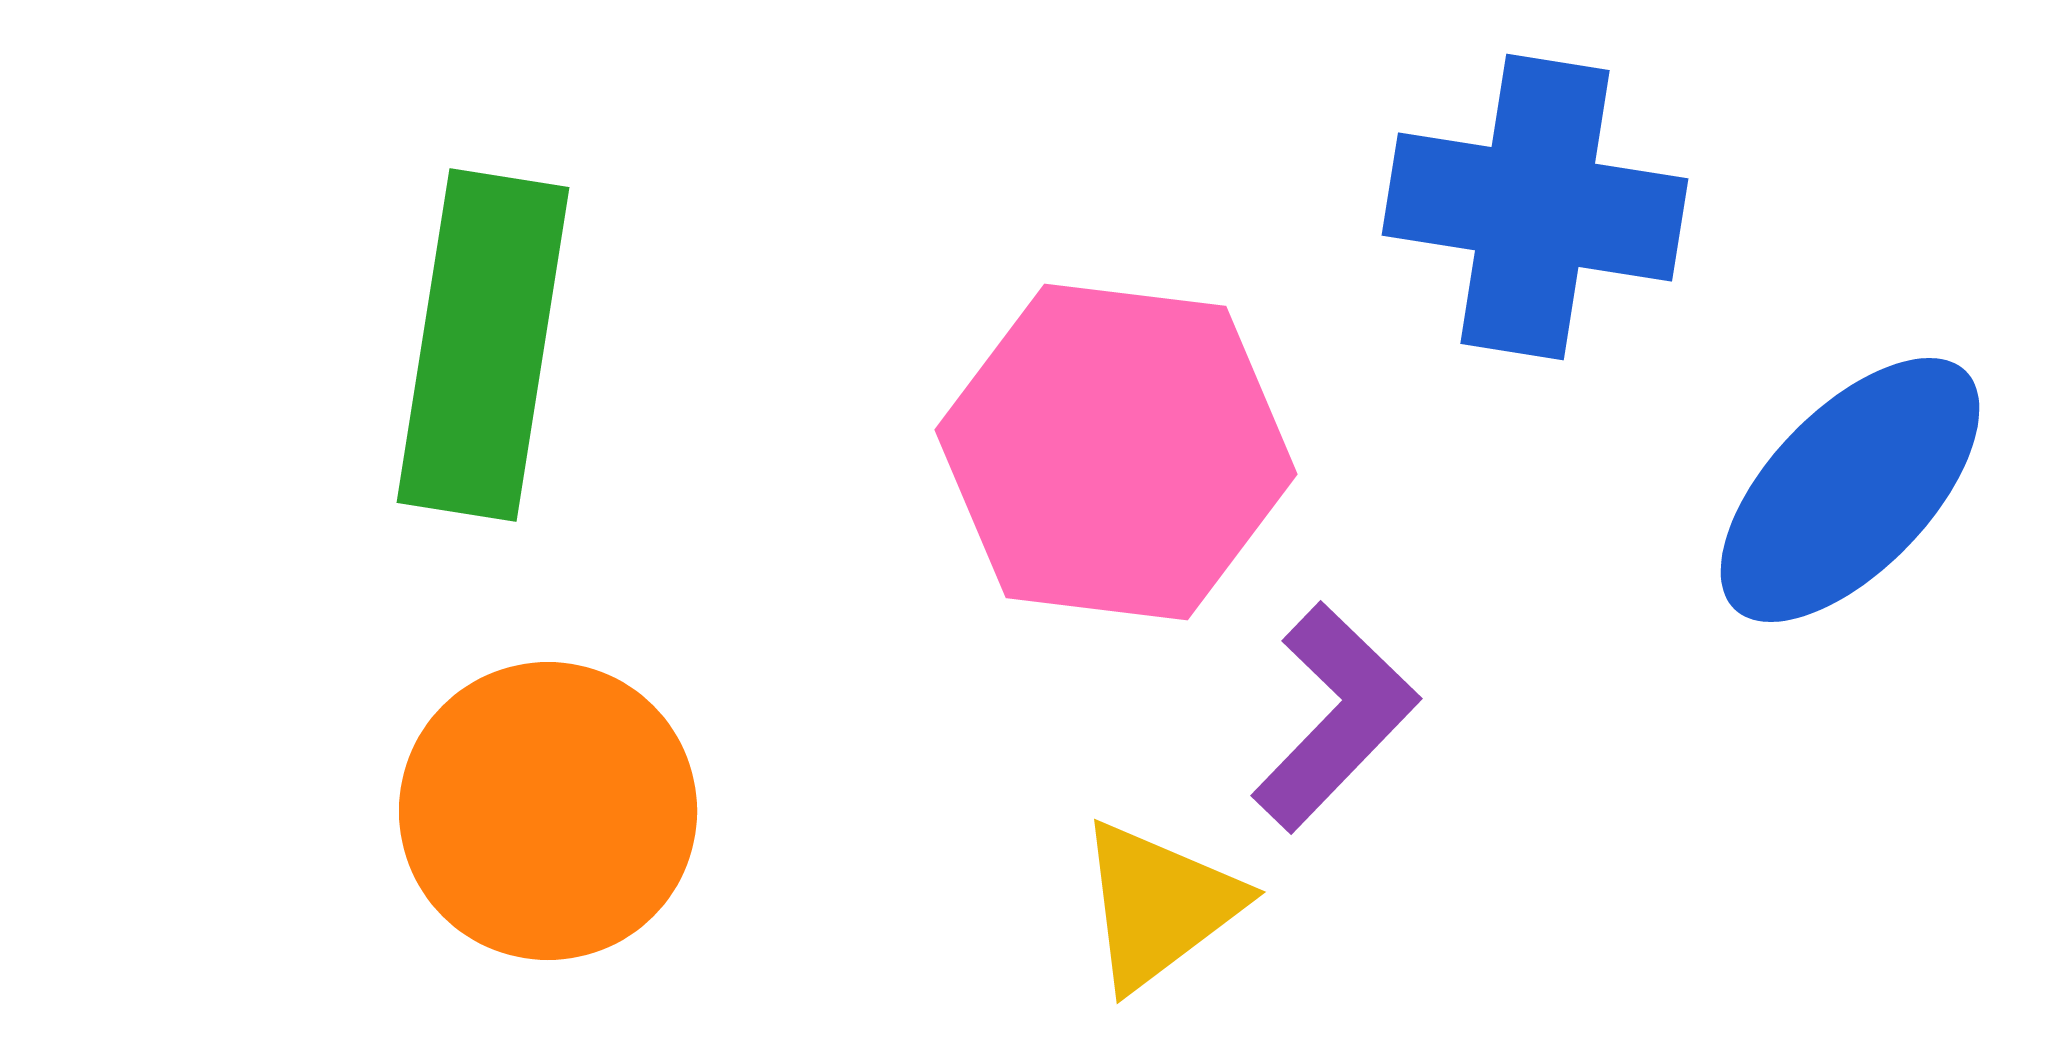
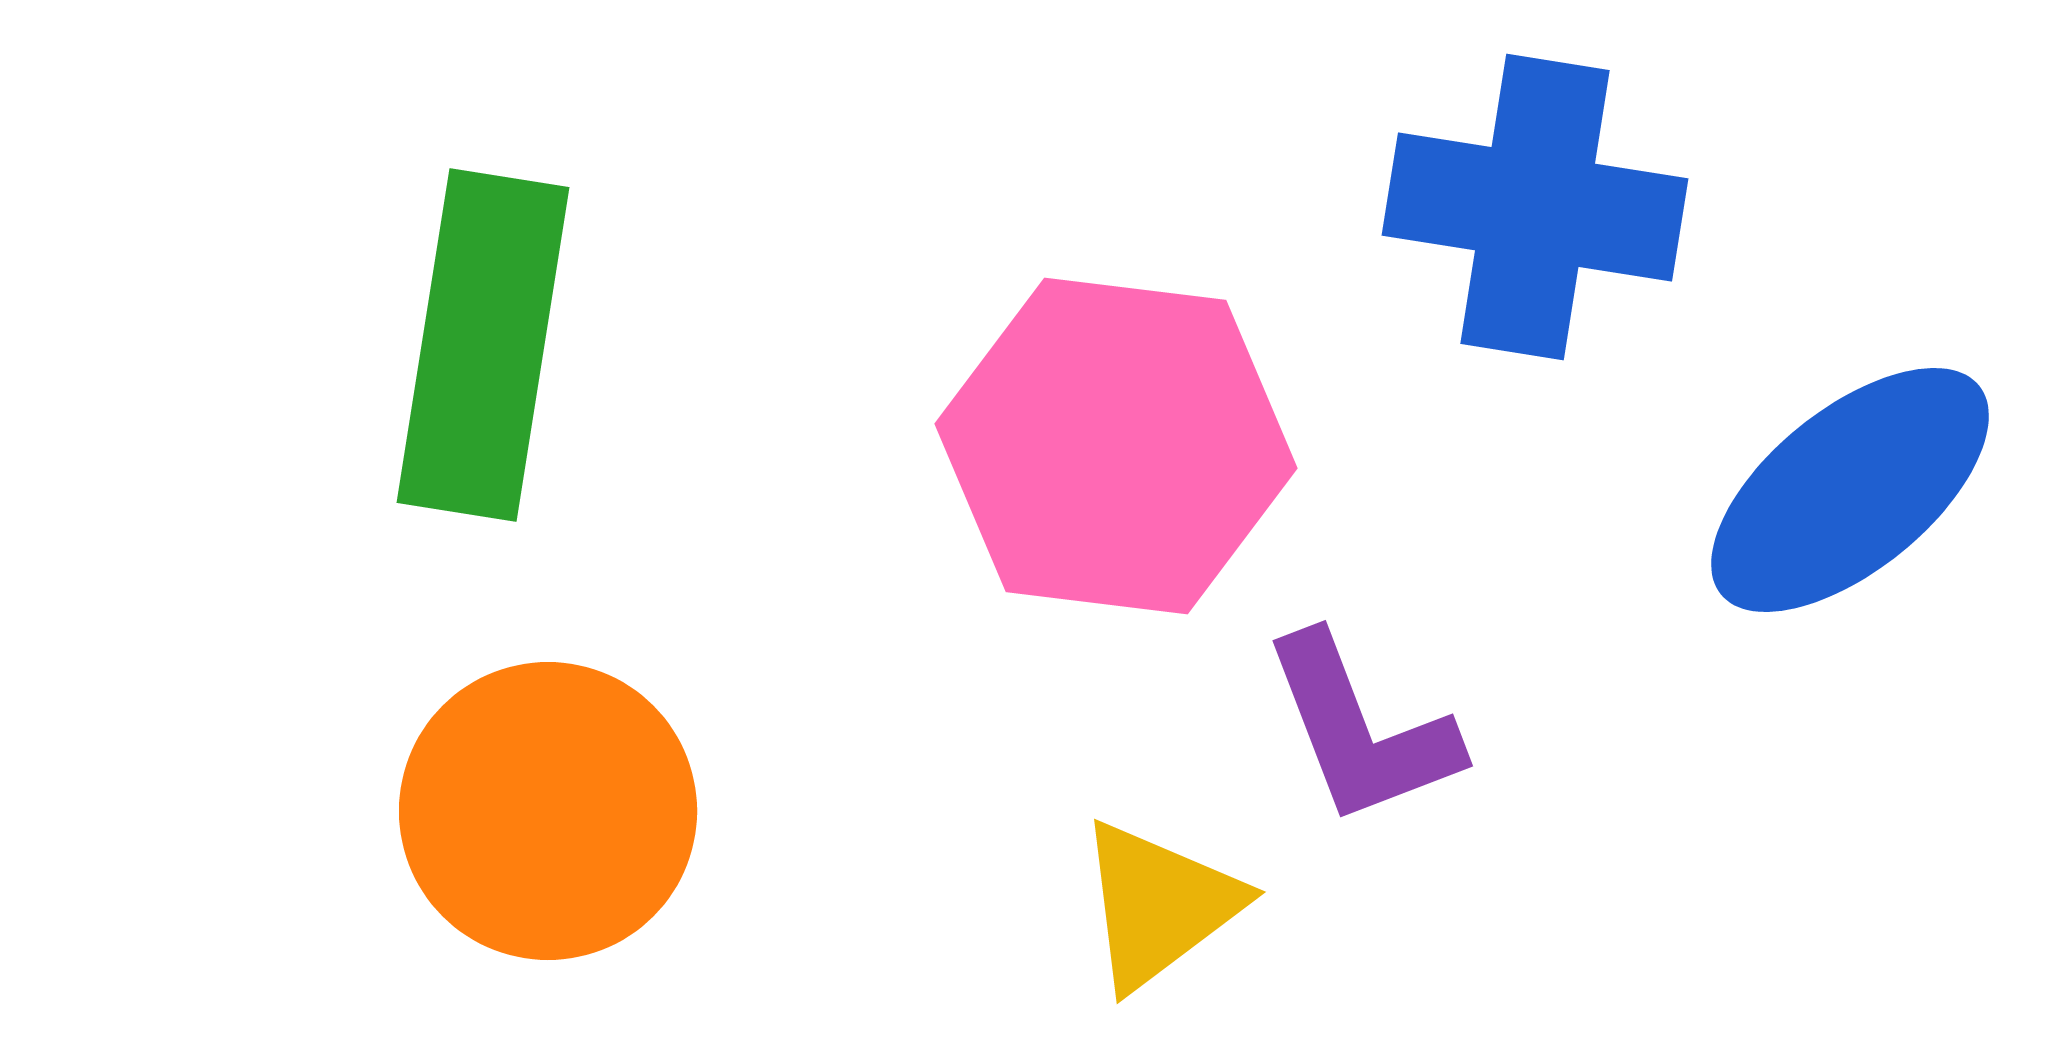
pink hexagon: moved 6 px up
blue ellipse: rotated 7 degrees clockwise
purple L-shape: moved 26 px right, 13 px down; rotated 115 degrees clockwise
